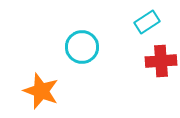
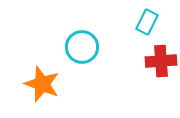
cyan rectangle: rotated 30 degrees counterclockwise
orange star: moved 1 px right, 7 px up
